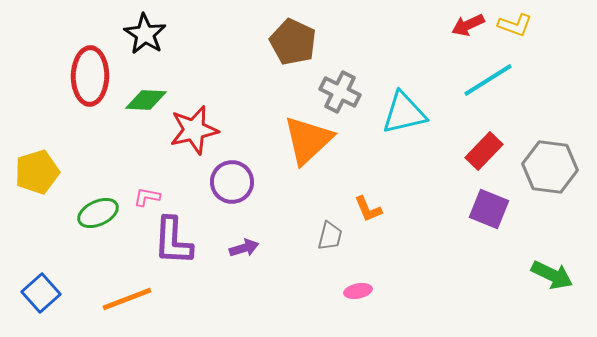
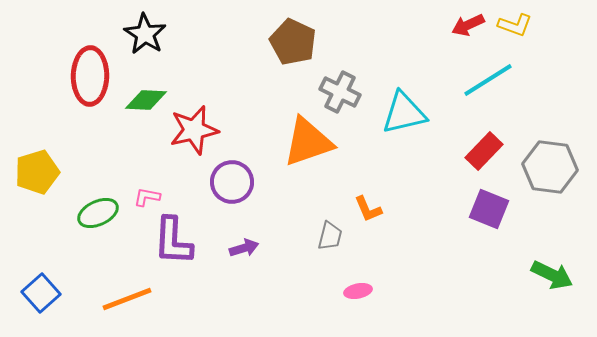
orange triangle: moved 2 px down; rotated 24 degrees clockwise
